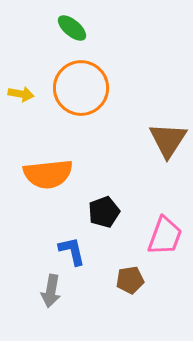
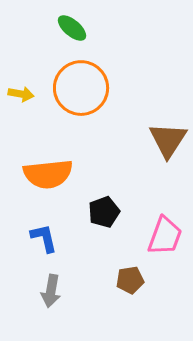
blue L-shape: moved 28 px left, 13 px up
